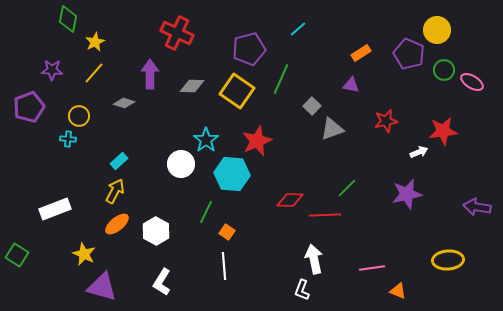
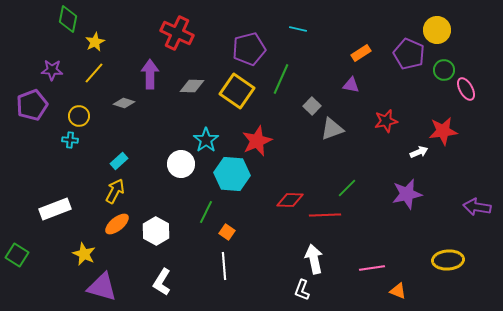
cyan line at (298, 29): rotated 54 degrees clockwise
pink ellipse at (472, 82): moved 6 px left, 7 px down; rotated 30 degrees clockwise
purple pentagon at (29, 107): moved 3 px right, 2 px up
cyan cross at (68, 139): moved 2 px right, 1 px down
